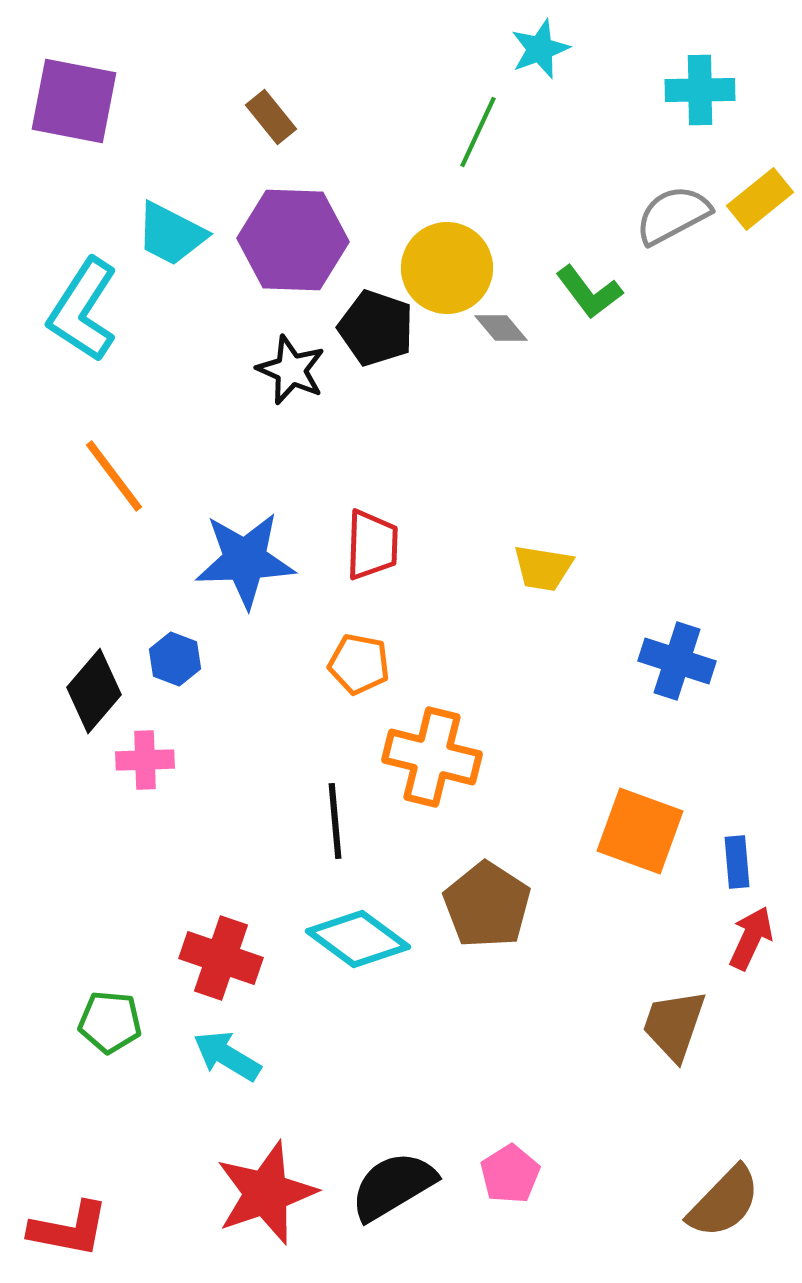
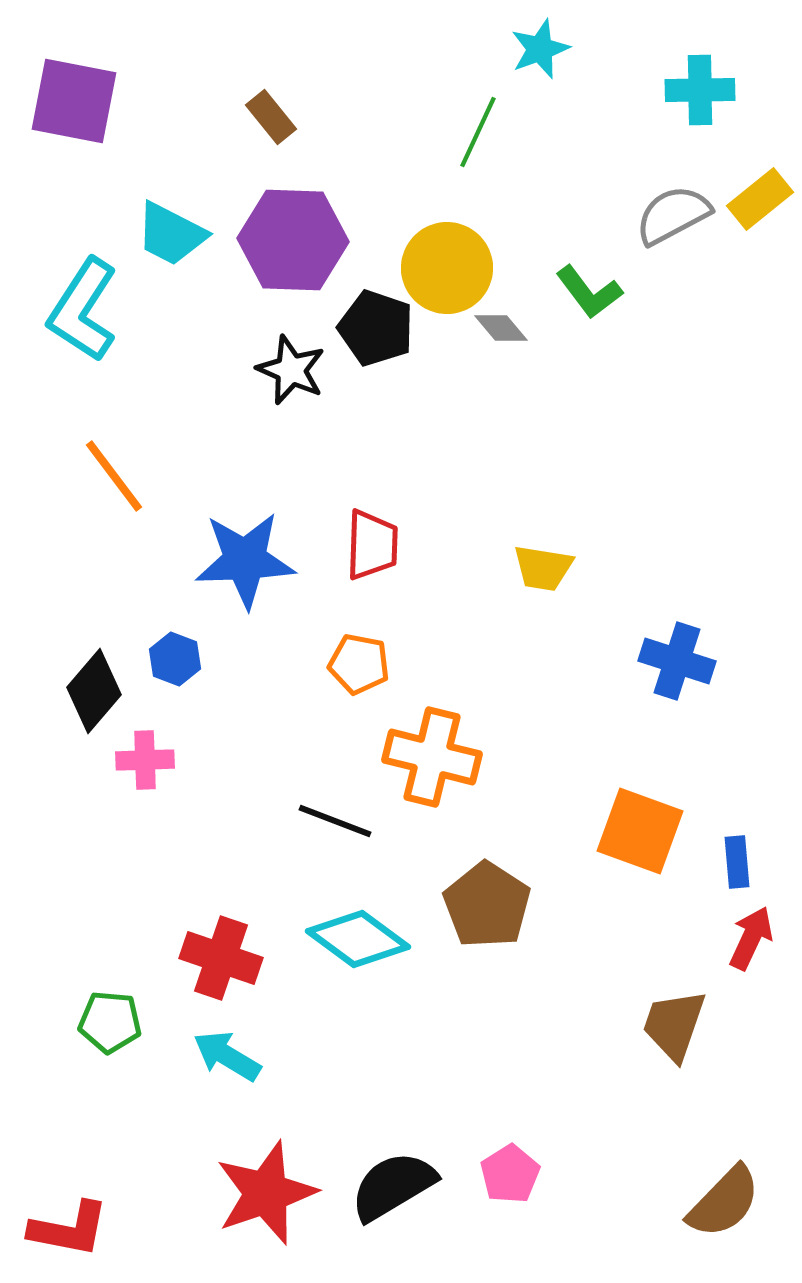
black line: rotated 64 degrees counterclockwise
